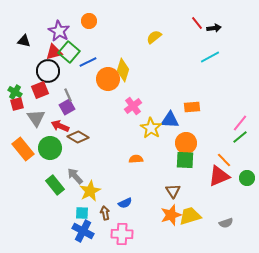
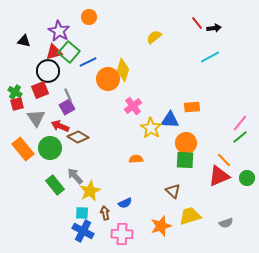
orange circle at (89, 21): moved 4 px up
brown triangle at (173, 191): rotated 14 degrees counterclockwise
orange star at (171, 215): moved 10 px left, 11 px down
